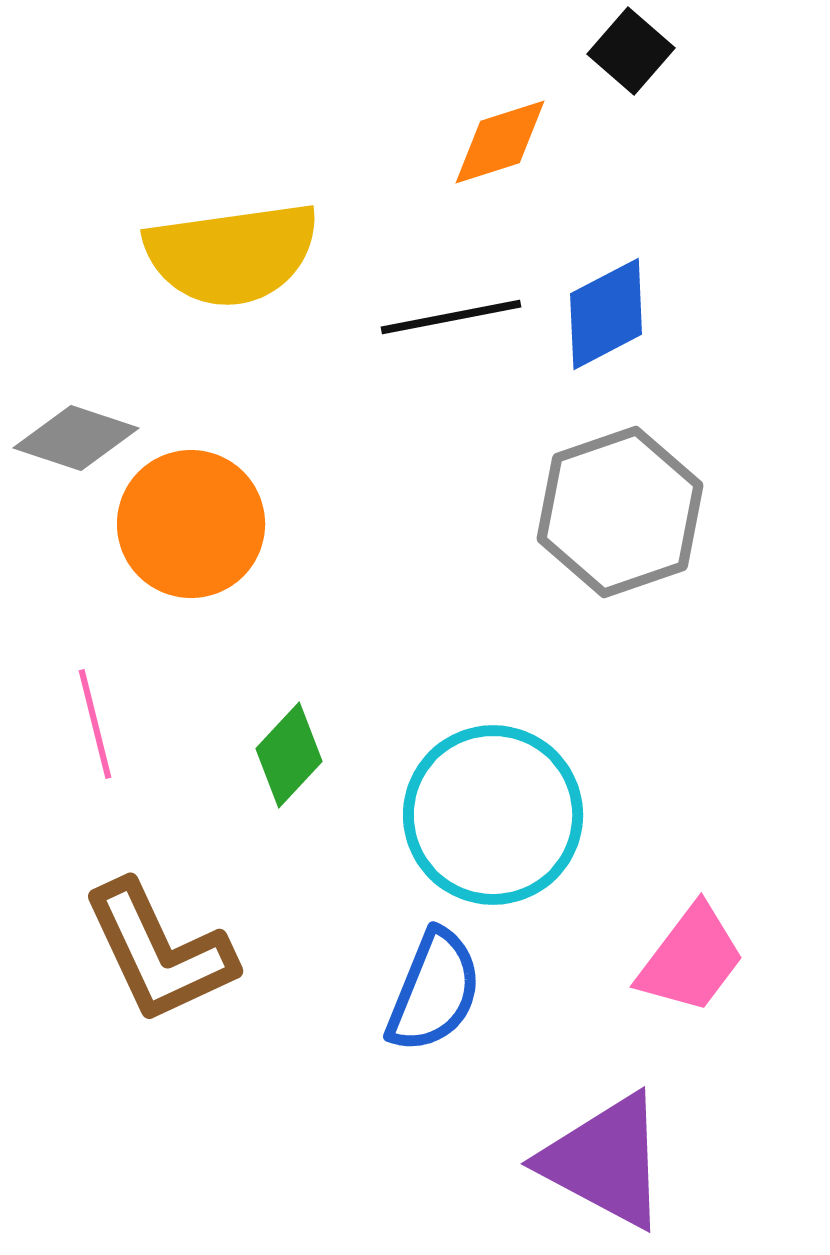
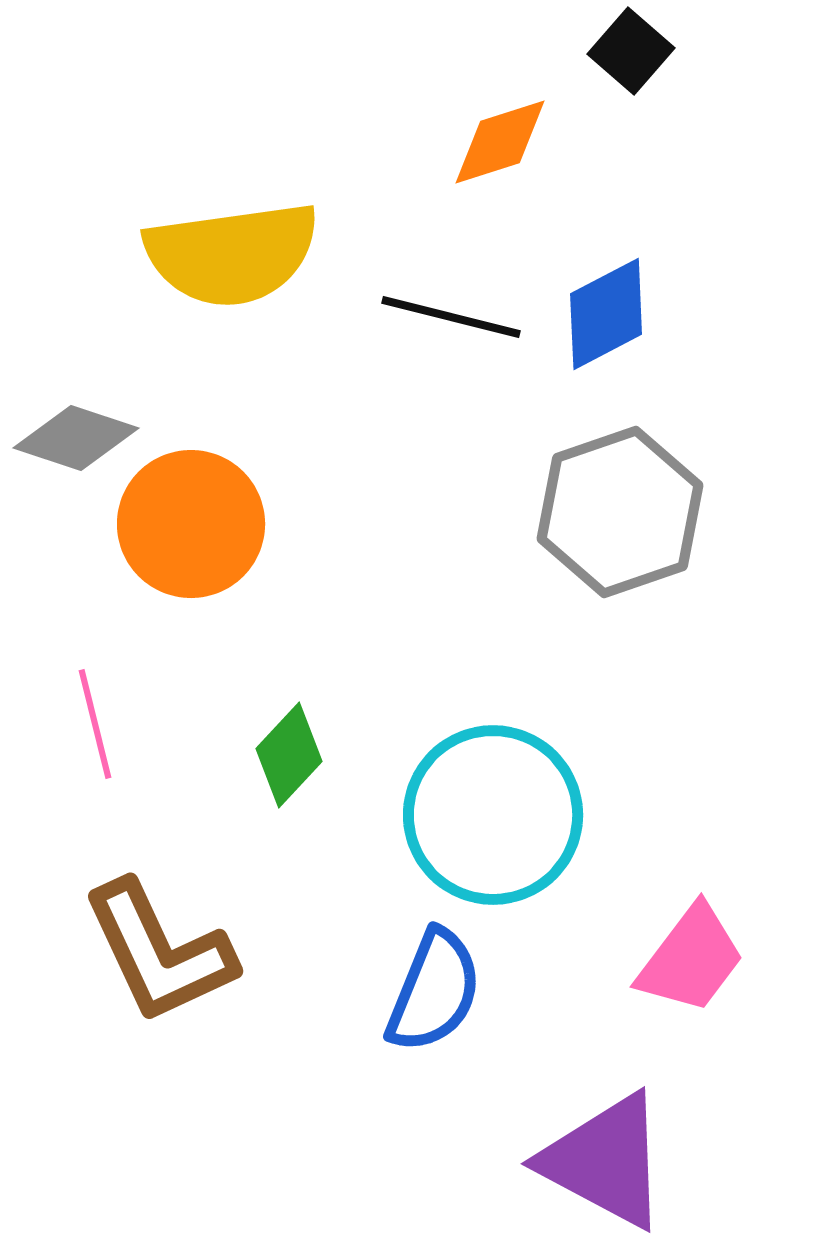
black line: rotated 25 degrees clockwise
